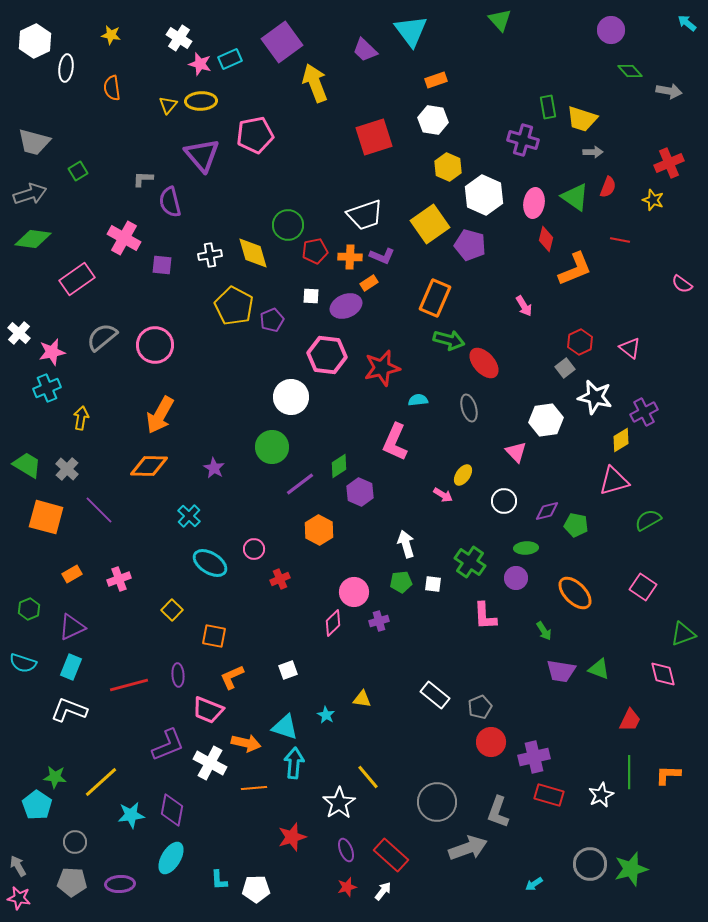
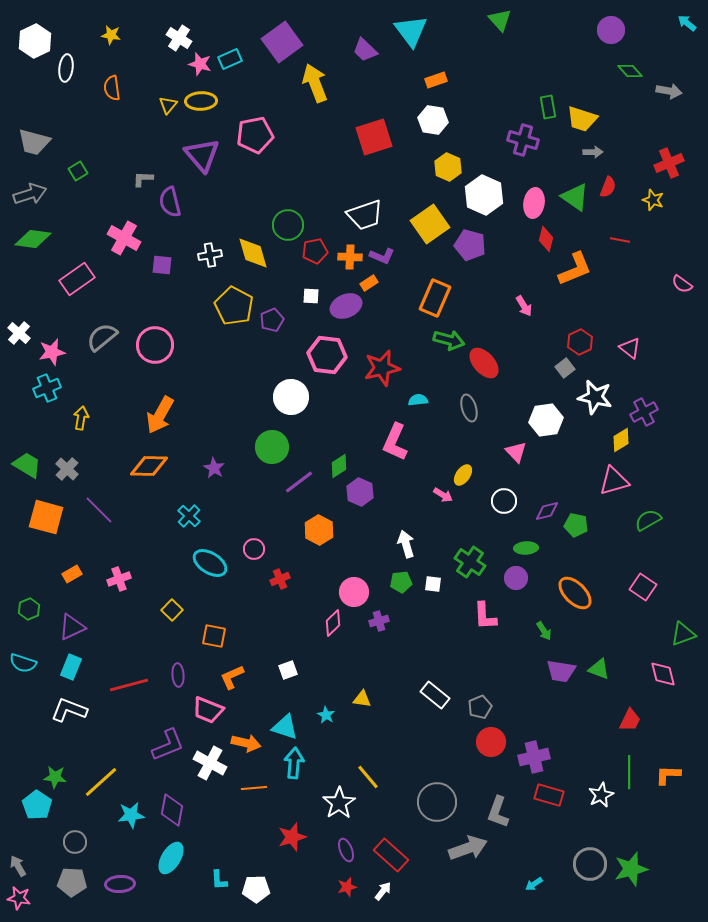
purple line at (300, 484): moved 1 px left, 2 px up
